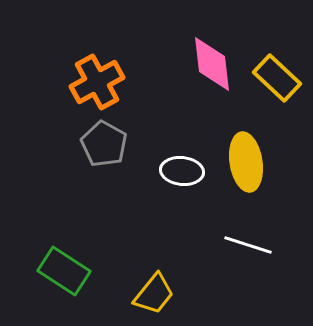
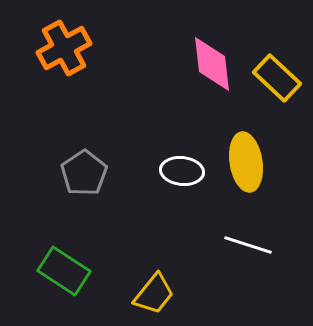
orange cross: moved 33 px left, 34 px up
gray pentagon: moved 20 px left, 29 px down; rotated 9 degrees clockwise
